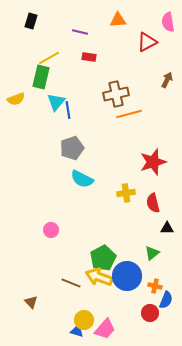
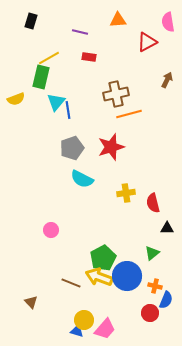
red star: moved 42 px left, 15 px up
